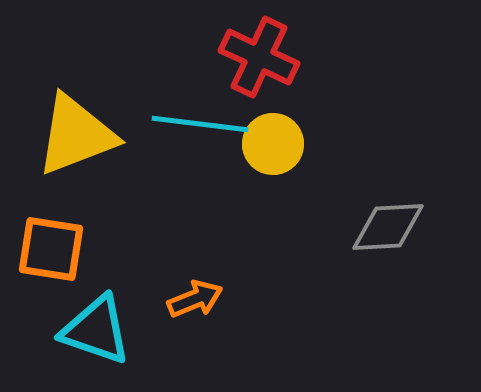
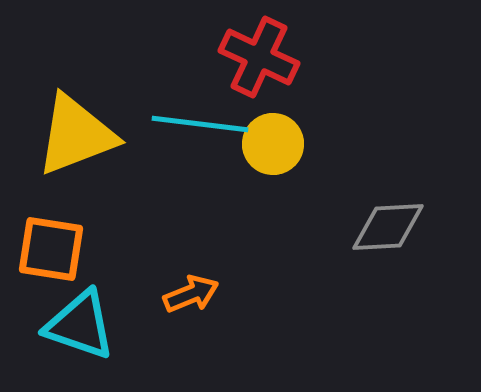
orange arrow: moved 4 px left, 5 px up
cyan triangle: moved 16 px left, 5 px up
